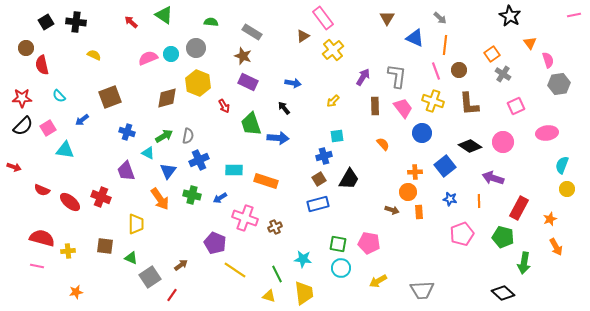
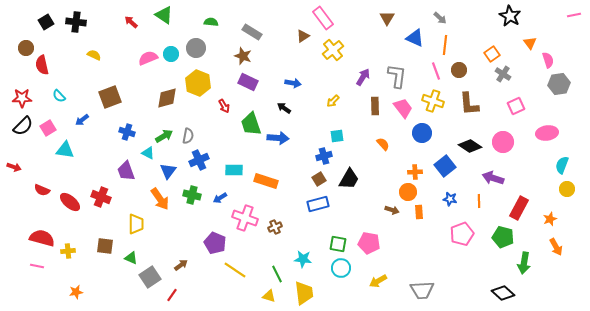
black arrow at (284, 108): rotated 16 degrees counterclockwise
